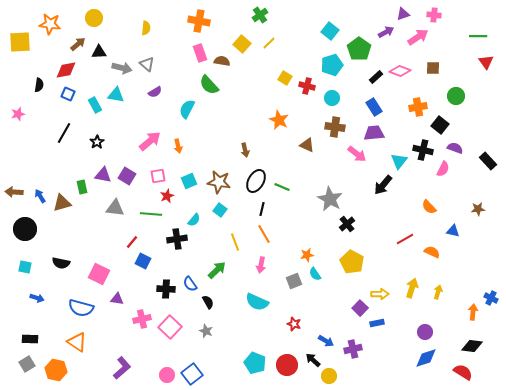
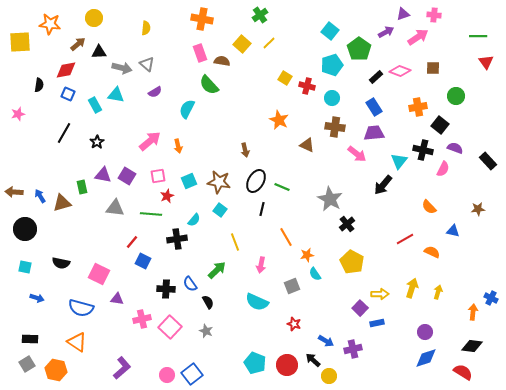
orange cross at (199, 21): moved 3 px right, 2 px up
orange line at (264, 234): moved 22 px right, 3 px down
gray square at (294, 281): moved 2 px left, 5 px down
